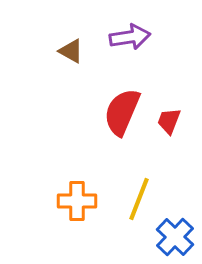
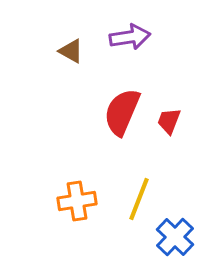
orange cross: rotated 9 degrees counterclockwise
